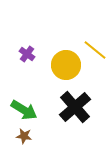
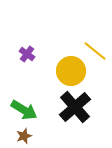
yellow line: moved 1 px down
yellow circle: moved 5 px right, 6 px down
brown star: rotated 28 degrees counterclockwise
